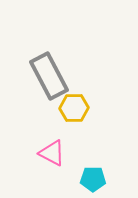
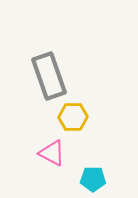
gray rectangle: rotated 9 degrees clockwise
yellow hexagon: moved 1 px left, 9 px down
